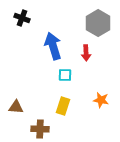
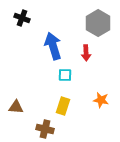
brown cross: moved 5 px right; rotated 12 degrees clockwise
